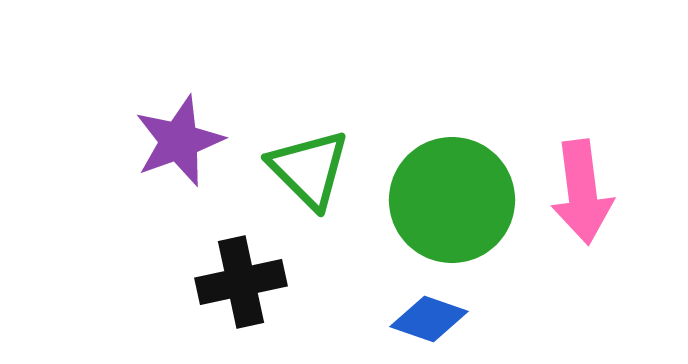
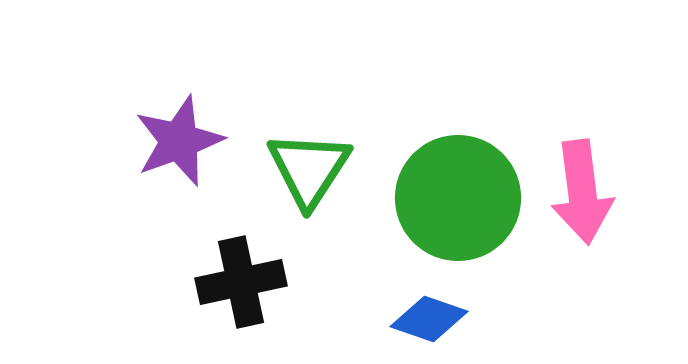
green triangle: rotated 18 degrees clockwise
green circle: moved 6 px right, 2 px up
